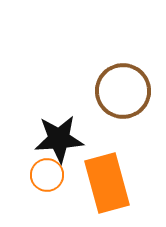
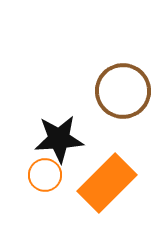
orange circle: moved 2 px left
orange rectangle: rotated 60 degrees clockwise
